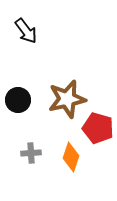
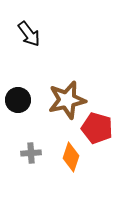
black arrow: moved 3 px right, 3 px down
brown star: moved 1 px down
red pentagon: moved 1 px left
